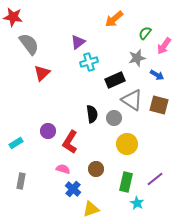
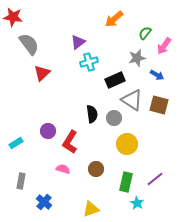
blue cross: moved 29 px left, 13 px down
